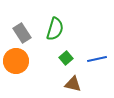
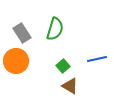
green square: moved 3 px left, 8 px down
brown triangle: moved 3 px left, 2 px down; rotated 18 degrees clockwise
